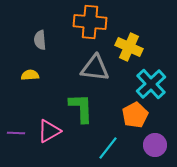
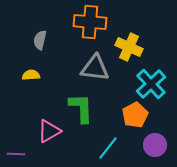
gray semicircle: rotated 18 degrees clockwise
yellow semicircle: moved 1 px right
purple line: moved 21 px down
